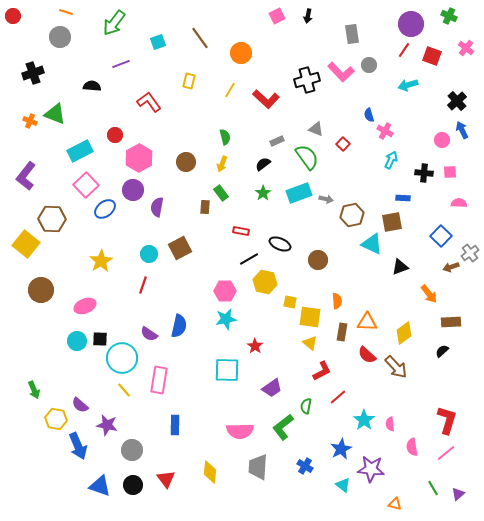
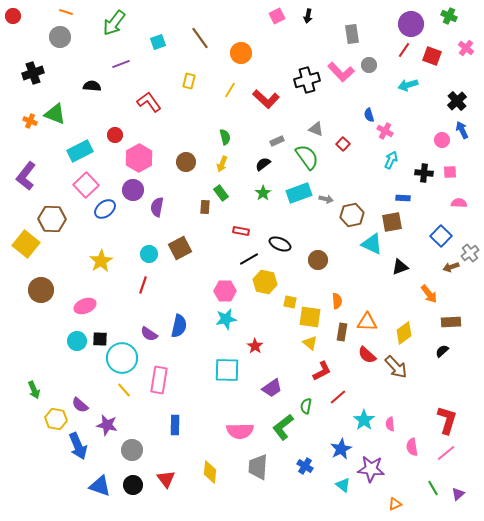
orange triangle at (395, 504): rotated 40 degrees counterclockwise
